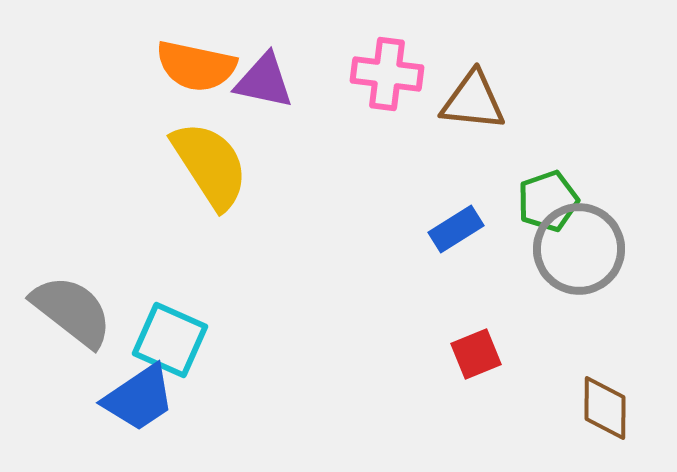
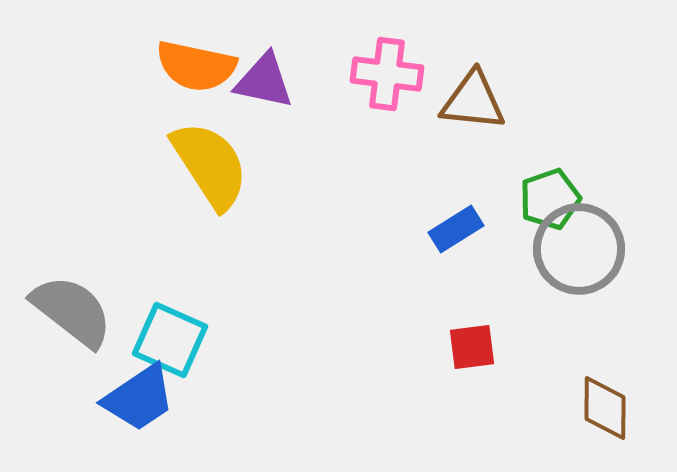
green pentagon: moved 2 px right, 2 px up
red square: moved 4 px left, 7 px up; rotated 15 degrees clockwise
